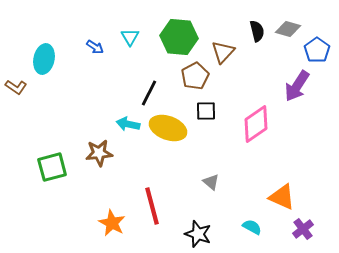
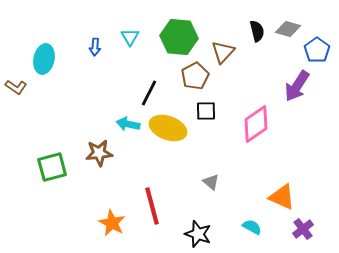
blue arrow: rotated 60 degrees clockwise
